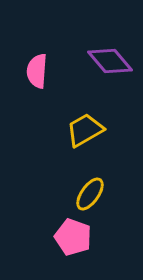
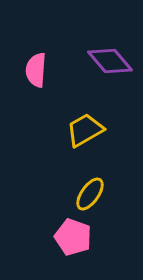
pink semicircle: moved 1 px left, 1 px up
